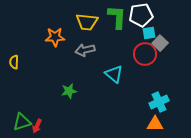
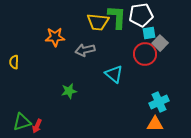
yellow trapezoid: moved 11 px right
